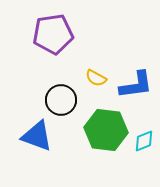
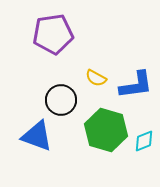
green hexagon: rotated 9 degrees clockwise
